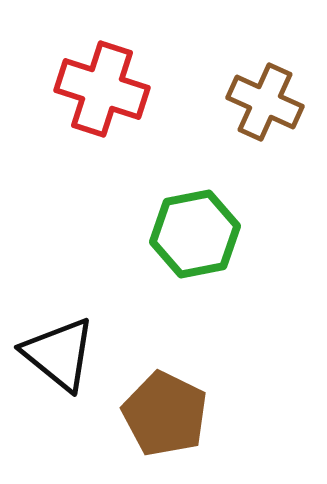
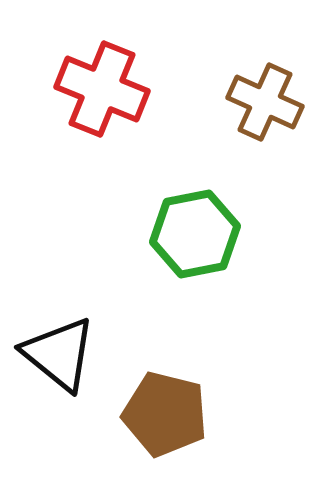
red cross: rotated 4 degrees clockwise
brown pentagon: rotated 12 degrees counterclockwise
